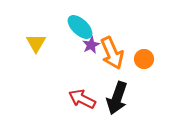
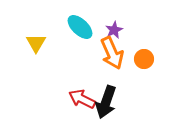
purple star: moved 23 px right, 15 px up
black arrow: moved 11 px left, 4 px down
